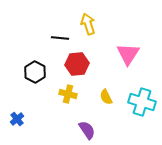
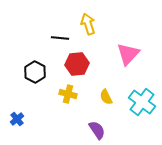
pink triangle: rotated 10 degrees clockwise
cyan cross: rotated 20 degrees clockwise
purple semicircle: moved 10 px right
